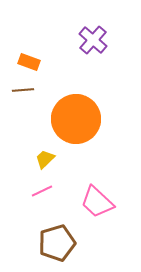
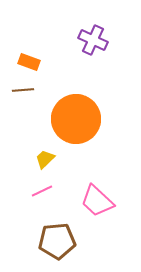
purple cross: rotated 16 degrees counterclockwise
pink trapezoid: moved 1 px up
brown pentagon: moved 2 px up; rotated 12 degrees clockwise
